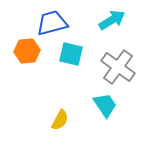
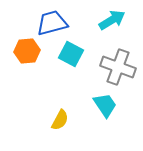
cyan square: rotated 15 degrees clockwise
gray cross: rotated 16 degrees counterclockwise
